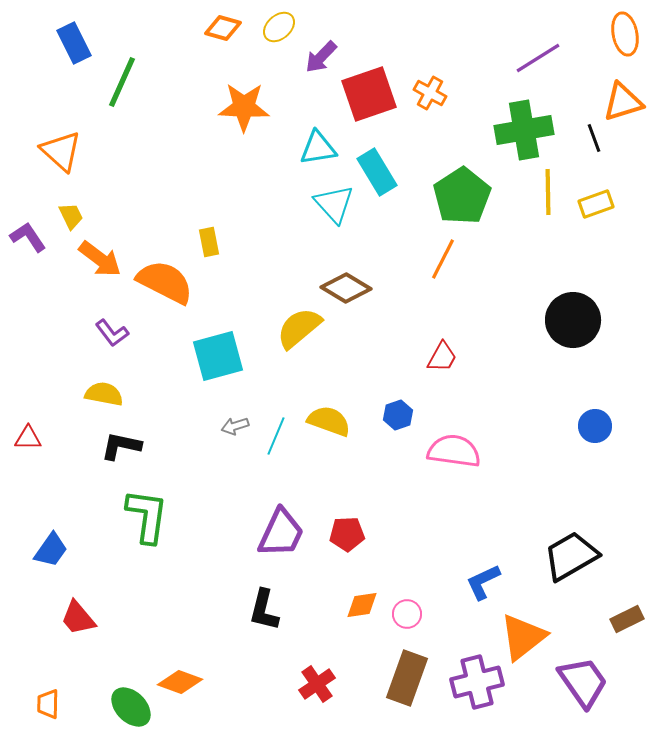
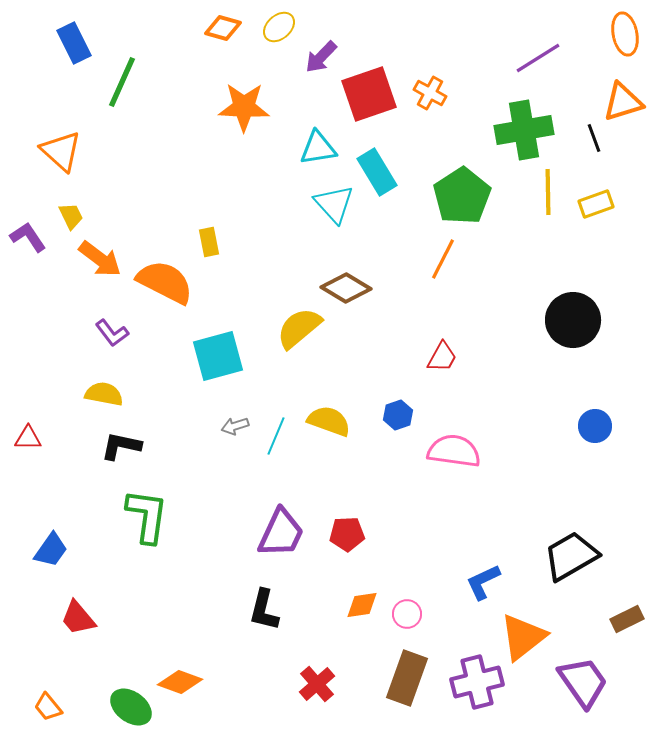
red cross at (317, 684): rotated 6 degrees counterclockwise
orange trapezoid at (48, 704): moved 3 px down; rotated 40 degrees counterclockwise
green ellipse at (131, 707): rotated 9 degrees counterclockwise
